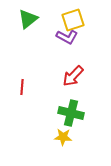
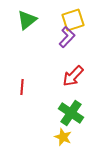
green triangle: moved 1 px left, 1 px down
purple L-shape: rotated 75 degrees counterclockwise
green cross: rotated 20 degrees clockwise
yellow star: rotated 18 degrees clockwise
